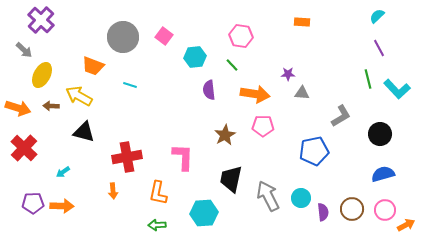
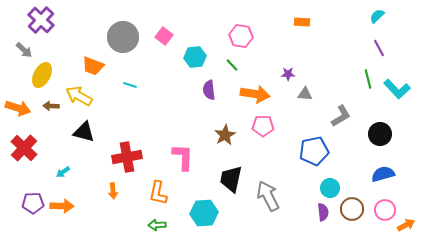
gray triangle at (302, 93): moved 3 px right, 1 px down
cyan circle at (301, 198): moved 29 px right, 10 px up
